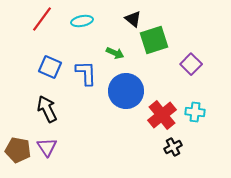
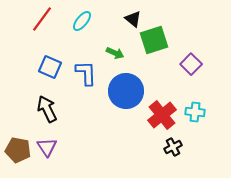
cyan ellipse: rotated 40 degrees counterclockwise
